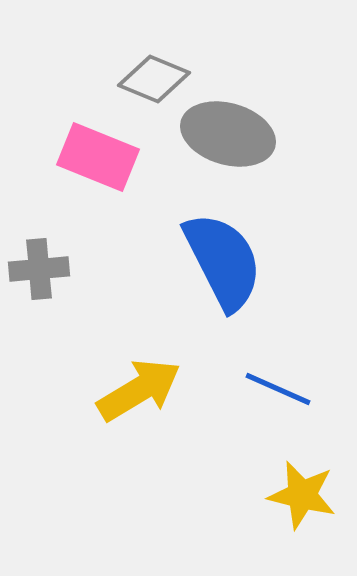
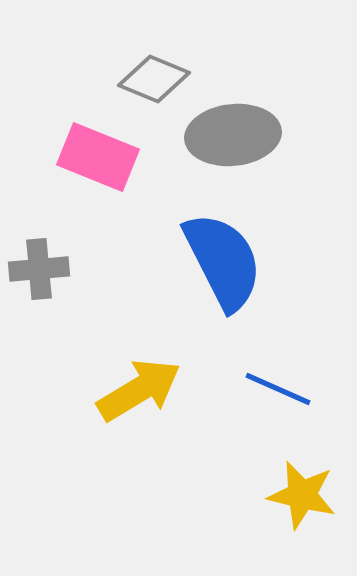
gray ellipse: moved 5 px right, 1 px down; rotated 22 degrees counterclockwise
